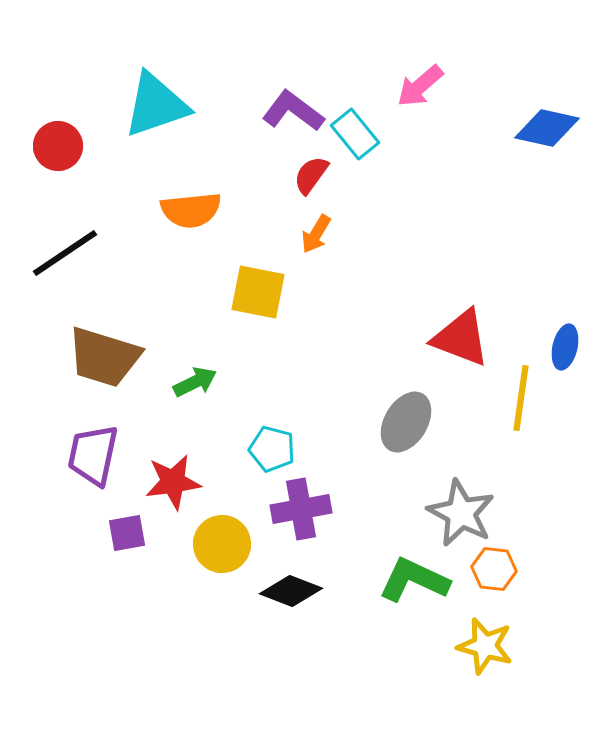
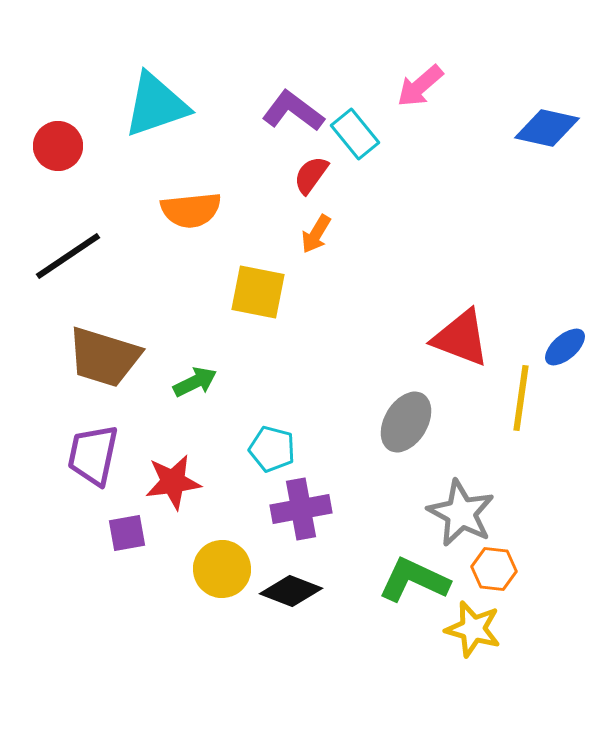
black line: moved 3 px right, 3 px down
blue ellipse: rotated 36 degrees clockwise
yellow circle: moved 25 px down
yellow star: moved 12 px left, 17 px up
